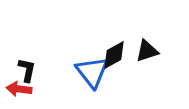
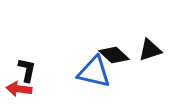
black triangle: moved 3 px right, 1 px up
black diamond: rotated 72 degrees clockwise
blue triangle: moved 2 px right; rotated 39 degrees counterclockwise
